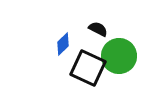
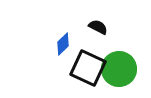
black semicircle: moved 2 px up
green circle: moved 13 px down
